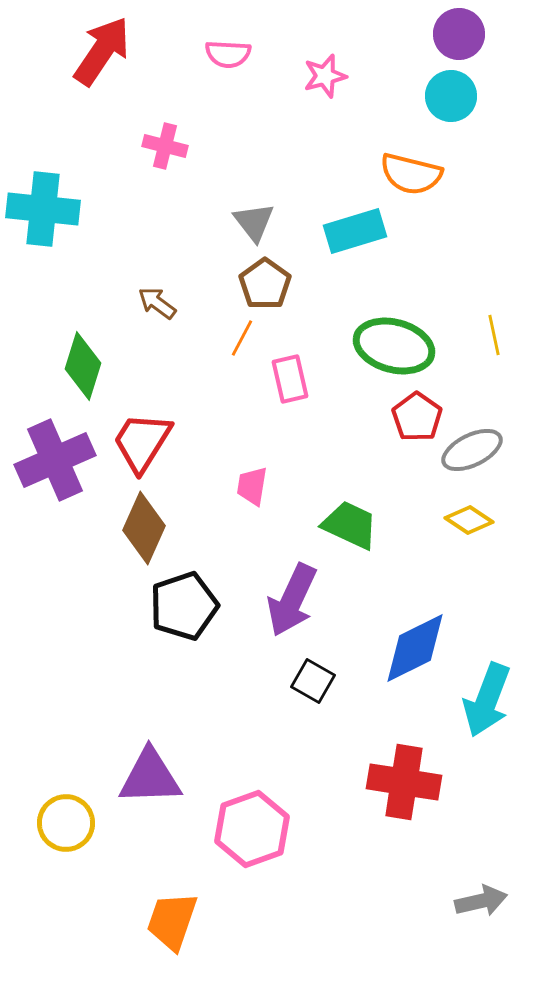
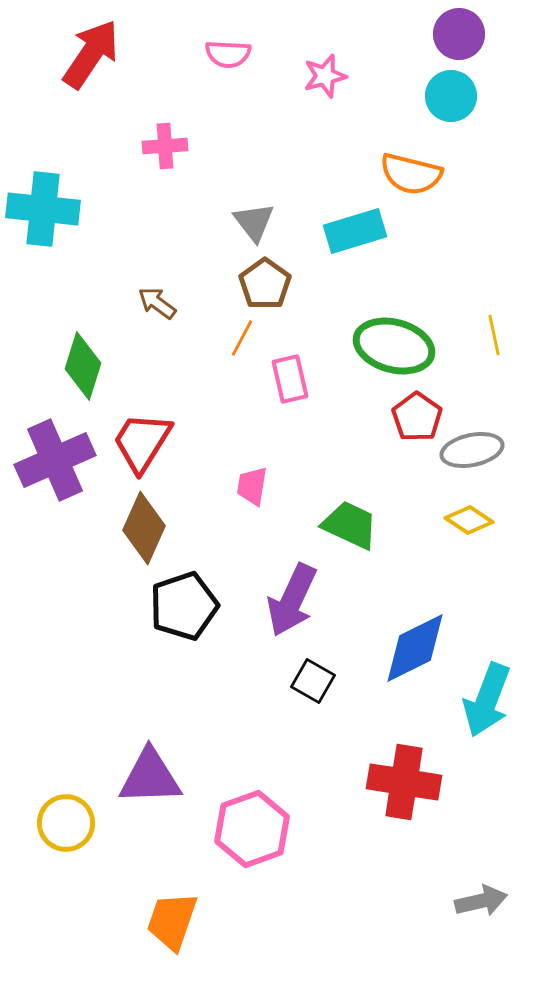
red arrow: moved 11 px left, 3 px down
pink cross: rotated 18 degrees counterclockwise
gray ellipse: rotated 14 degrees clockwise
